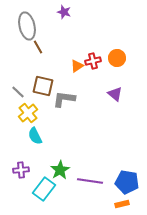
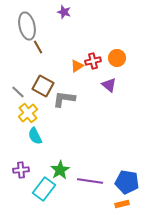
brown square: rotated 15 degrees clockwise
purple triangle: moved 6 px left, 9 px up
